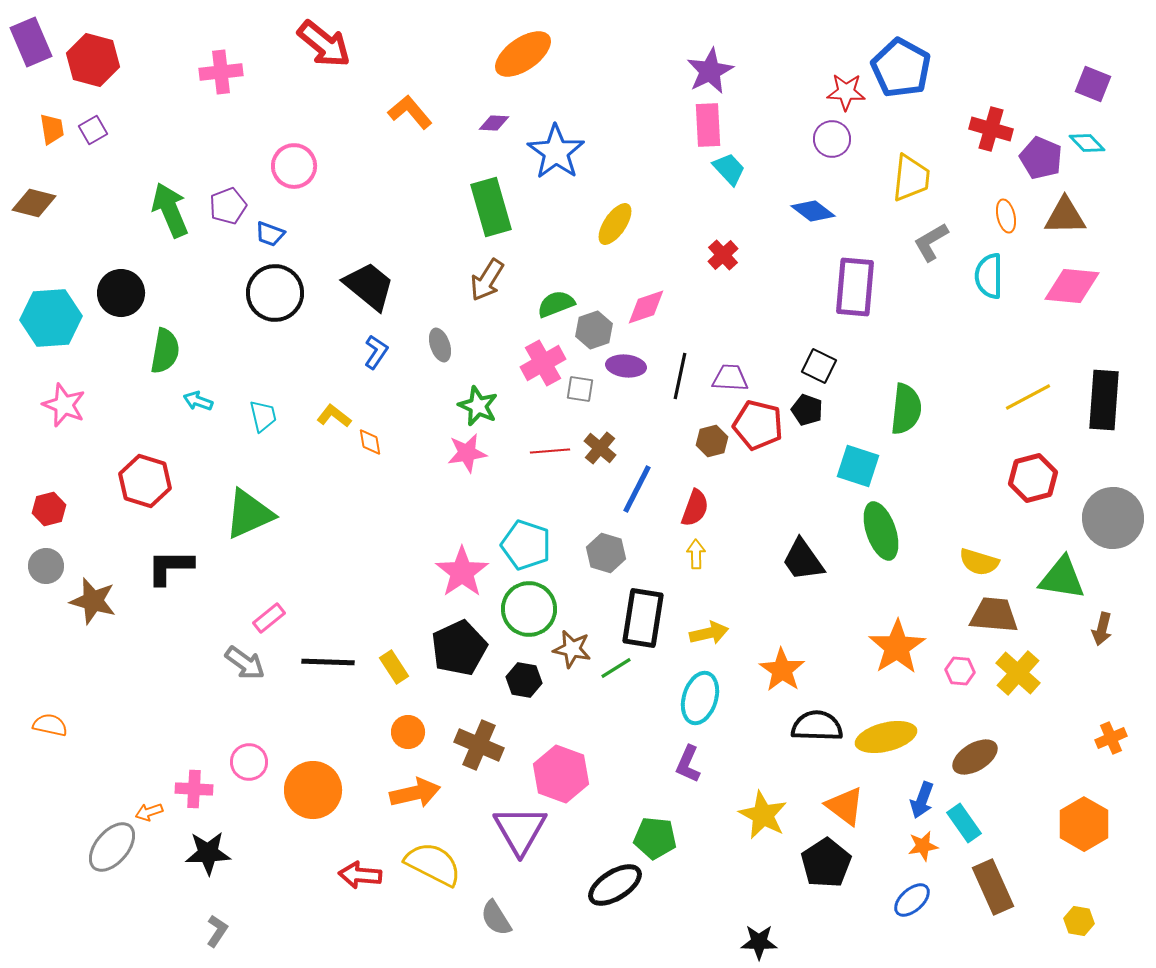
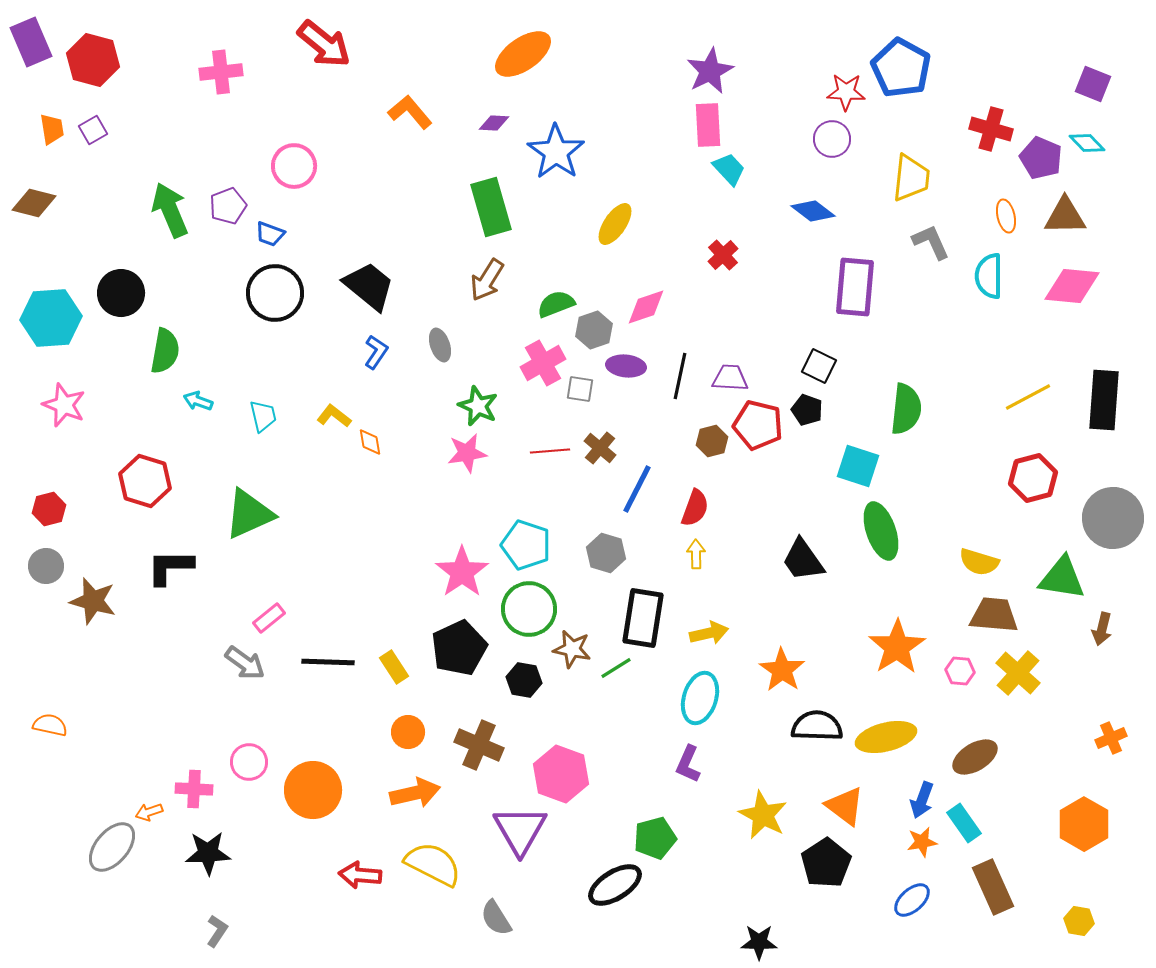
gray L-shape at (931, 242): rotated 96 degrees clockwise
green pentagon at (655, 838): rotated 21 degrees counterclockwise
orange star at (923, 846): moved 1 px left, 4 px up
